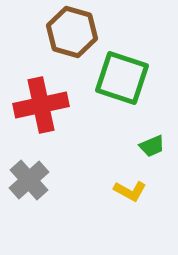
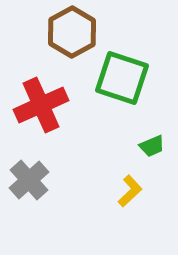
brown hexagon: rotated 15 degrees clockwise
red cross: rotated 12 degrees counterclockwise
yellow L-shape: rotated 72 degrees counterclockwise
